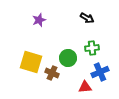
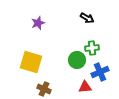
purple star: moved 1 px left, 3 px down
green circle: moved 9 px right, 2 px down
brown cross: moved 8 px left, 16 px down
